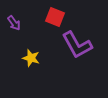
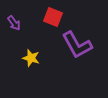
red square: moved 2 px left
